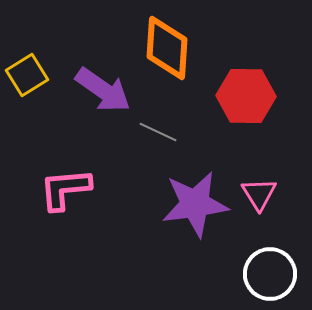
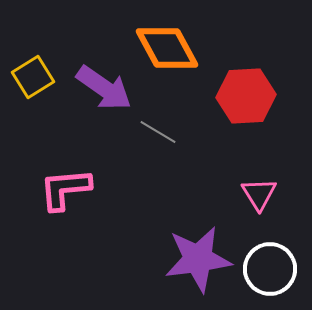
orange diamond: rotated 32 degrees counterclockwise
yellow square: moved 6 px right, 2 px down
purple arrow: moved 1 px right, 2 px up
red hexagon: rotated 4 degrees counterclockwise
gray line: rotated 6 degrees clockwise
purple star: moved 3 px right, 55 px down
white circle: moved 5 px up
